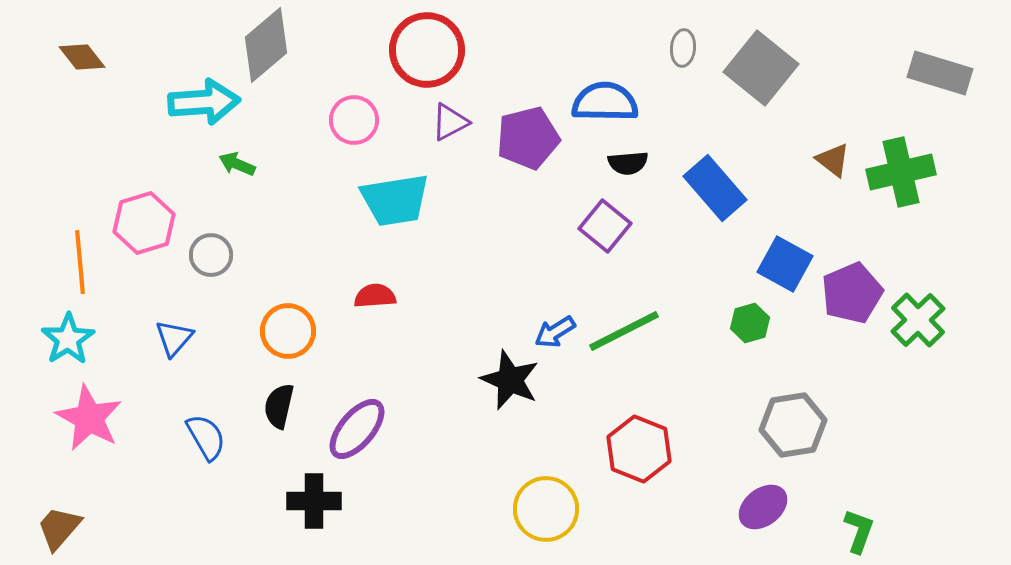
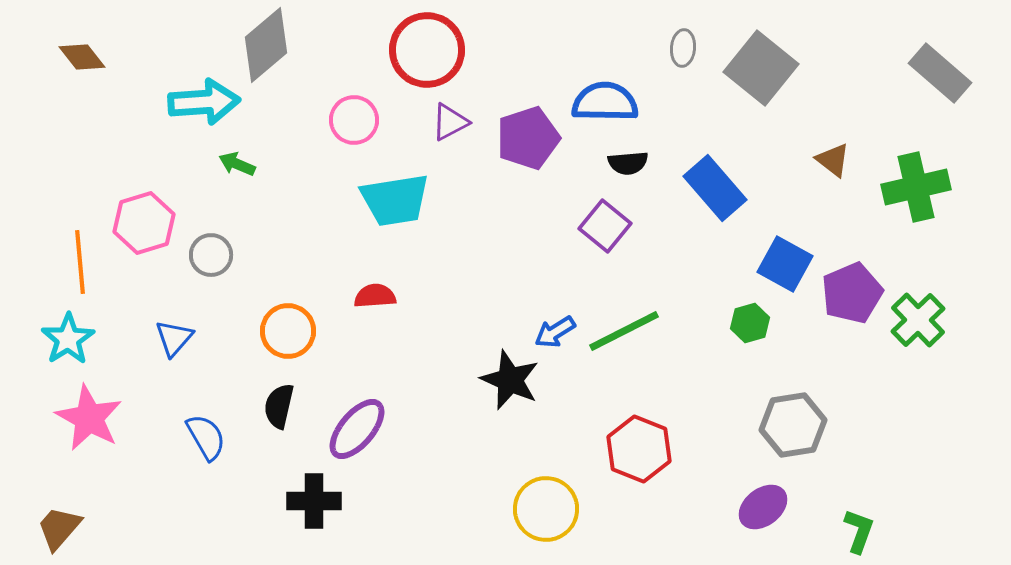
gray rectangle at (940, 73): rotated 24 degrees clockwise
purple pentagon at (528, 138): rotated 4 degrees counterclockwise
green cross at (901, 172): moved 15 px right, 15 px down
